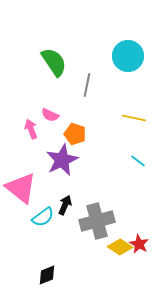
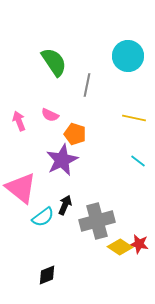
pink arrow: moved 12 px left, 8 px up
red star: rotated 18 degrees counterclockwise
